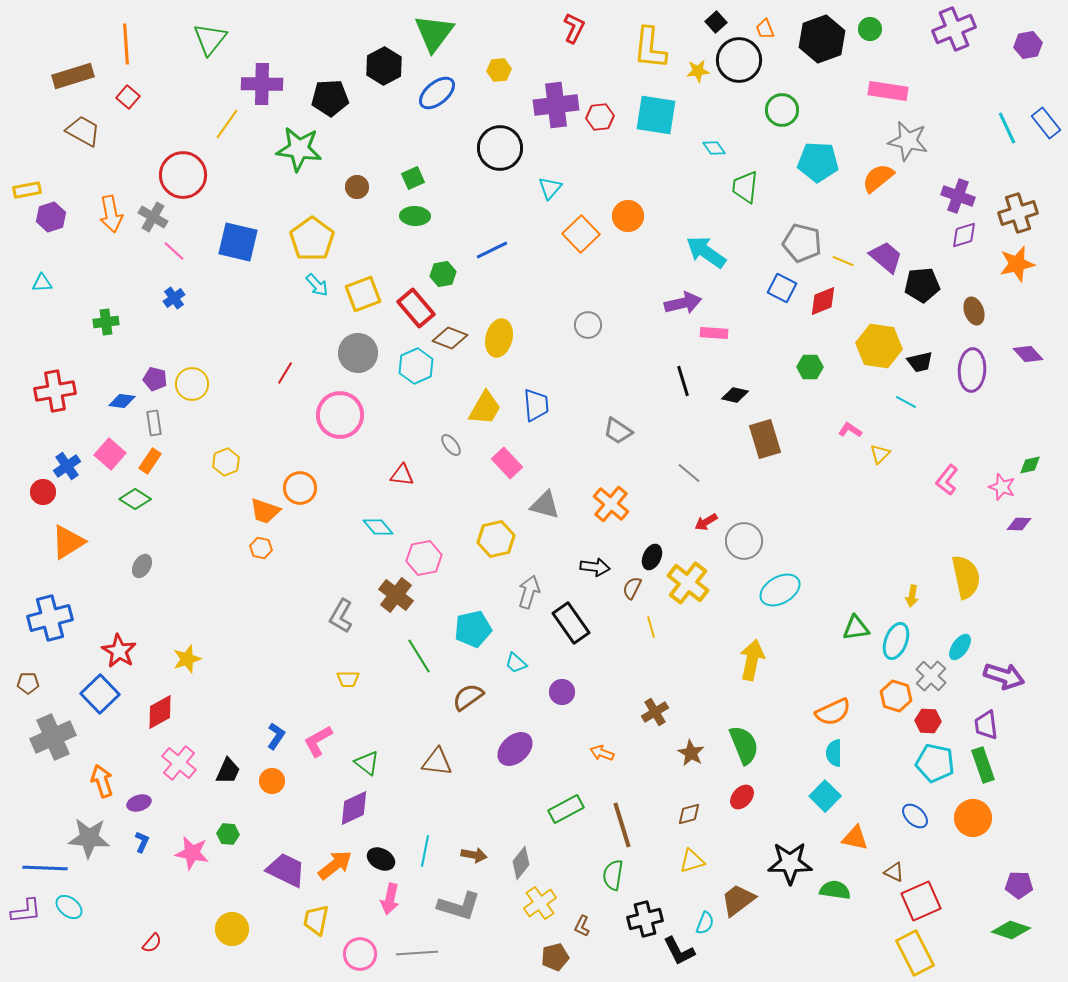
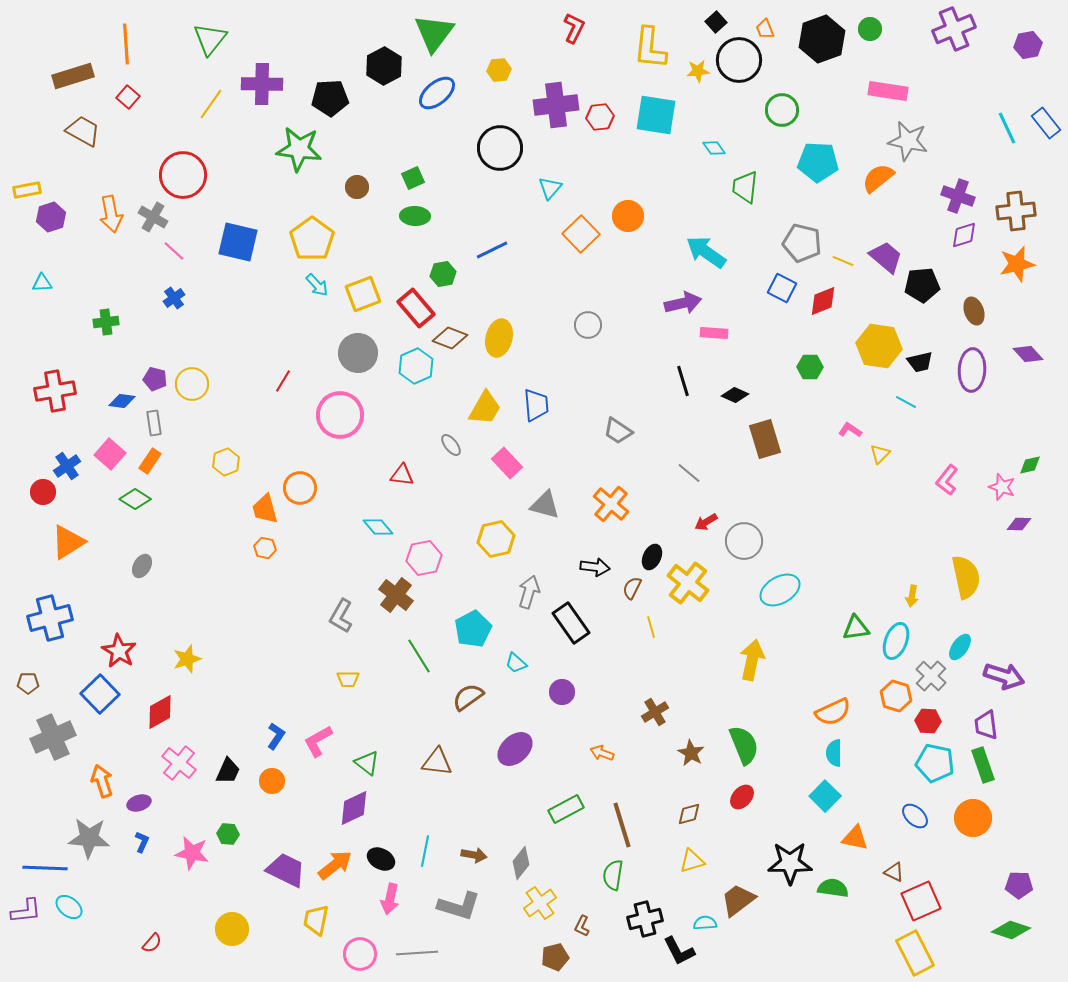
yellow line at (227, 124): moved 16 px left, 20 px up
brown cross at (1018, 213): moved 2 px left, 2 px up; rotated 12 degrees clockwise
red line at (285, 373): moved 2 px left, 8 px down
black diamond at (735, 395): rotated 12 degrees clockwise
orange trapezoid at (265, 511): moved 2 px up; rotated 56 degrees clockwise
orange hexagon at (261, 548): moved 4 px right
cyan pentagon at (473, 629): rotated 15 degrees counterclockwise
green semicircle at (835, 890): moved 2 px left, 2 px up
cyan semicircle at (705, 923): rotated 115 degrees counterclockwise
